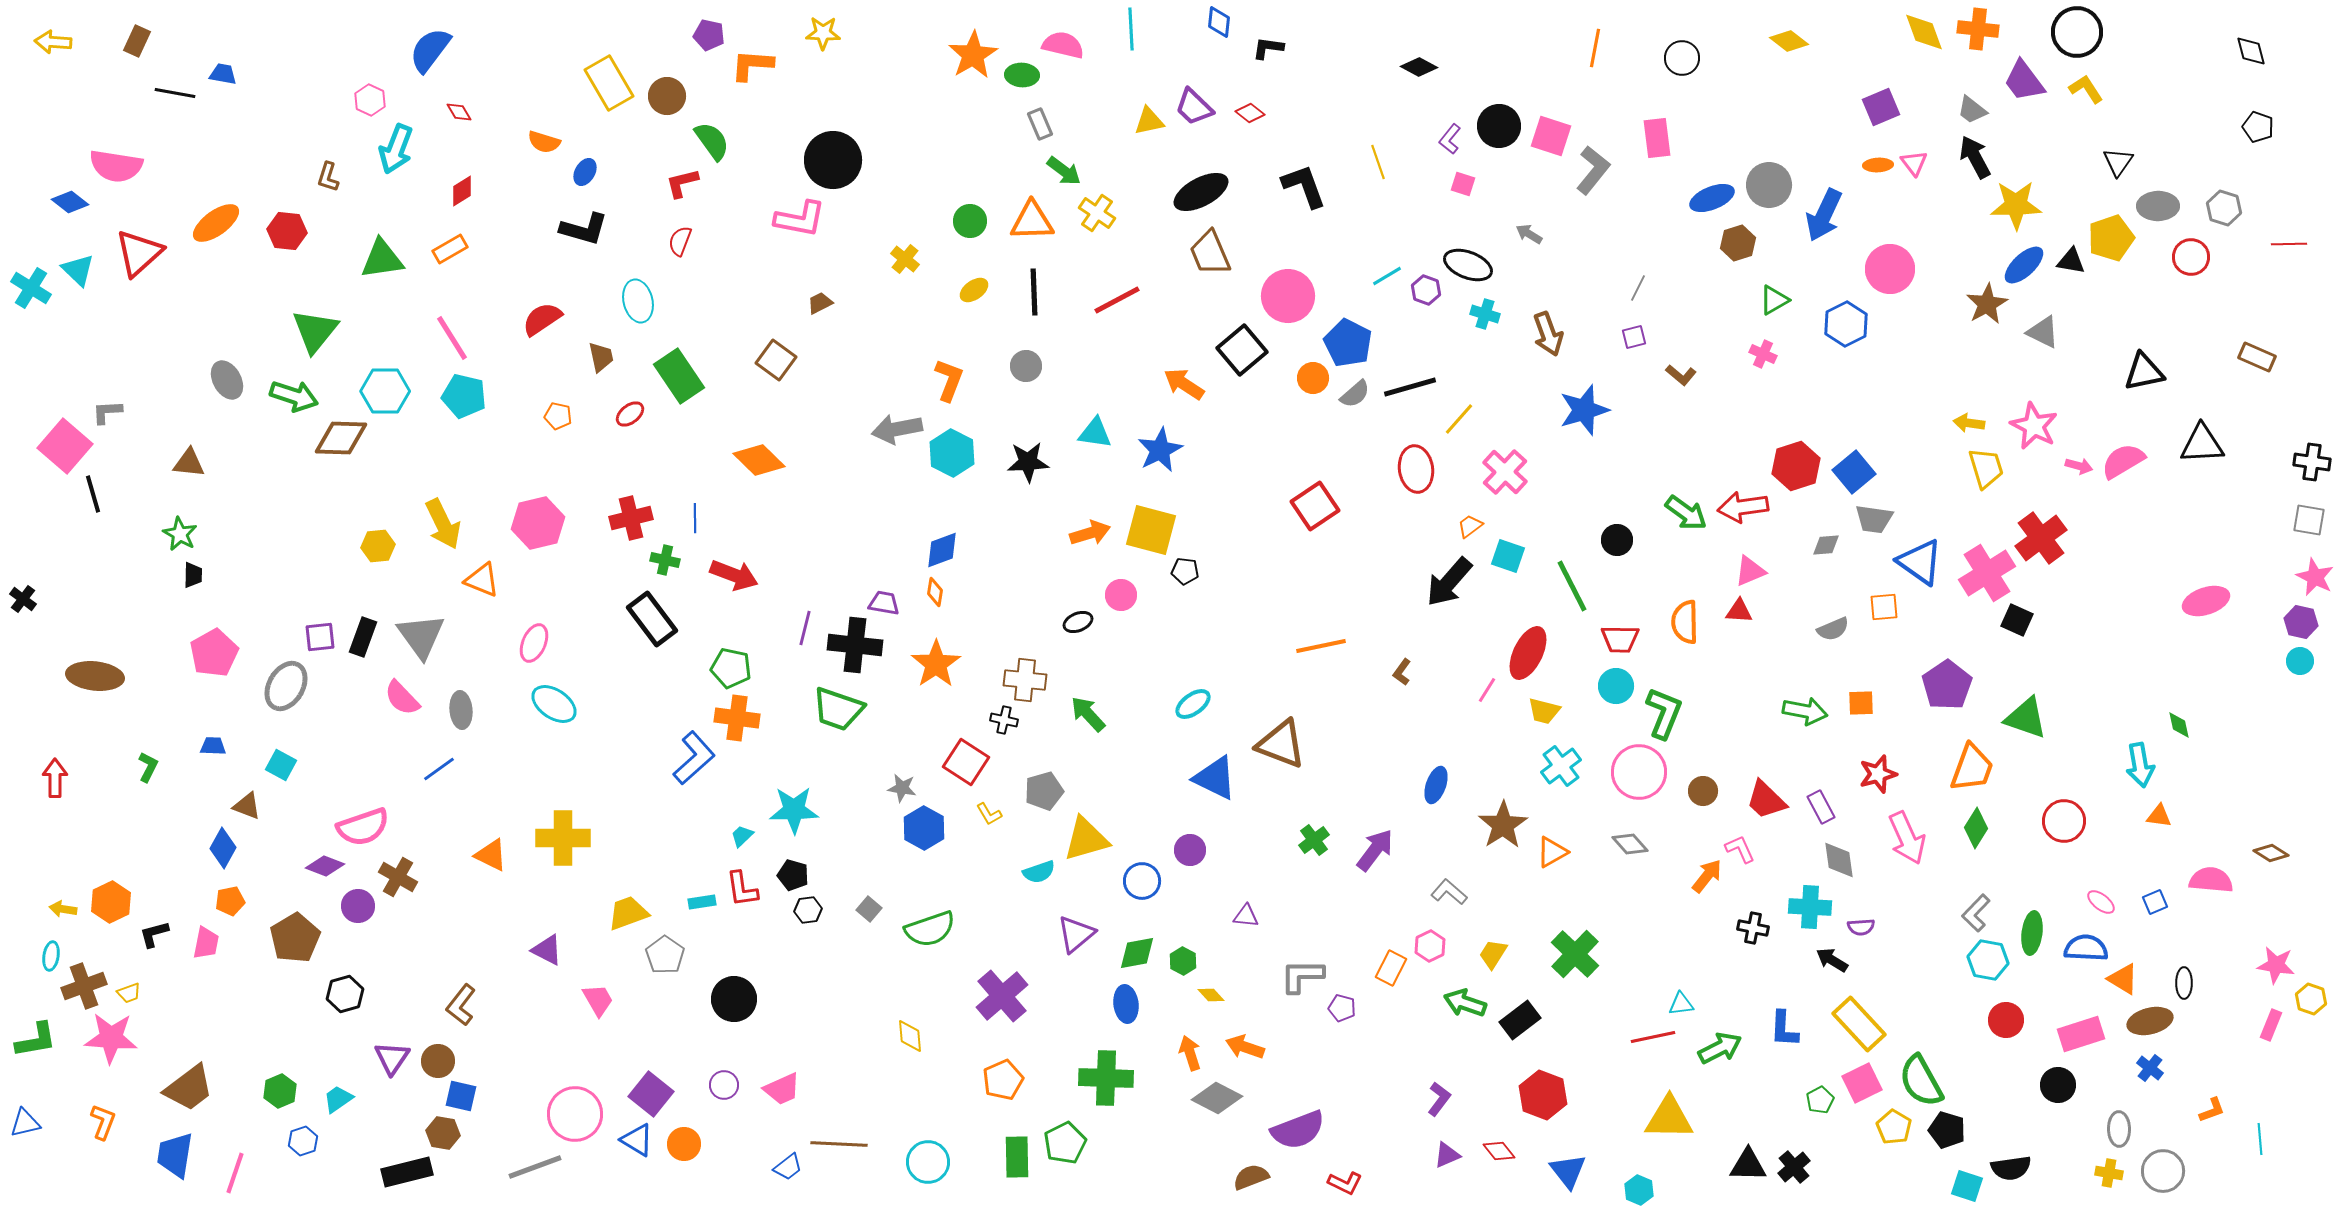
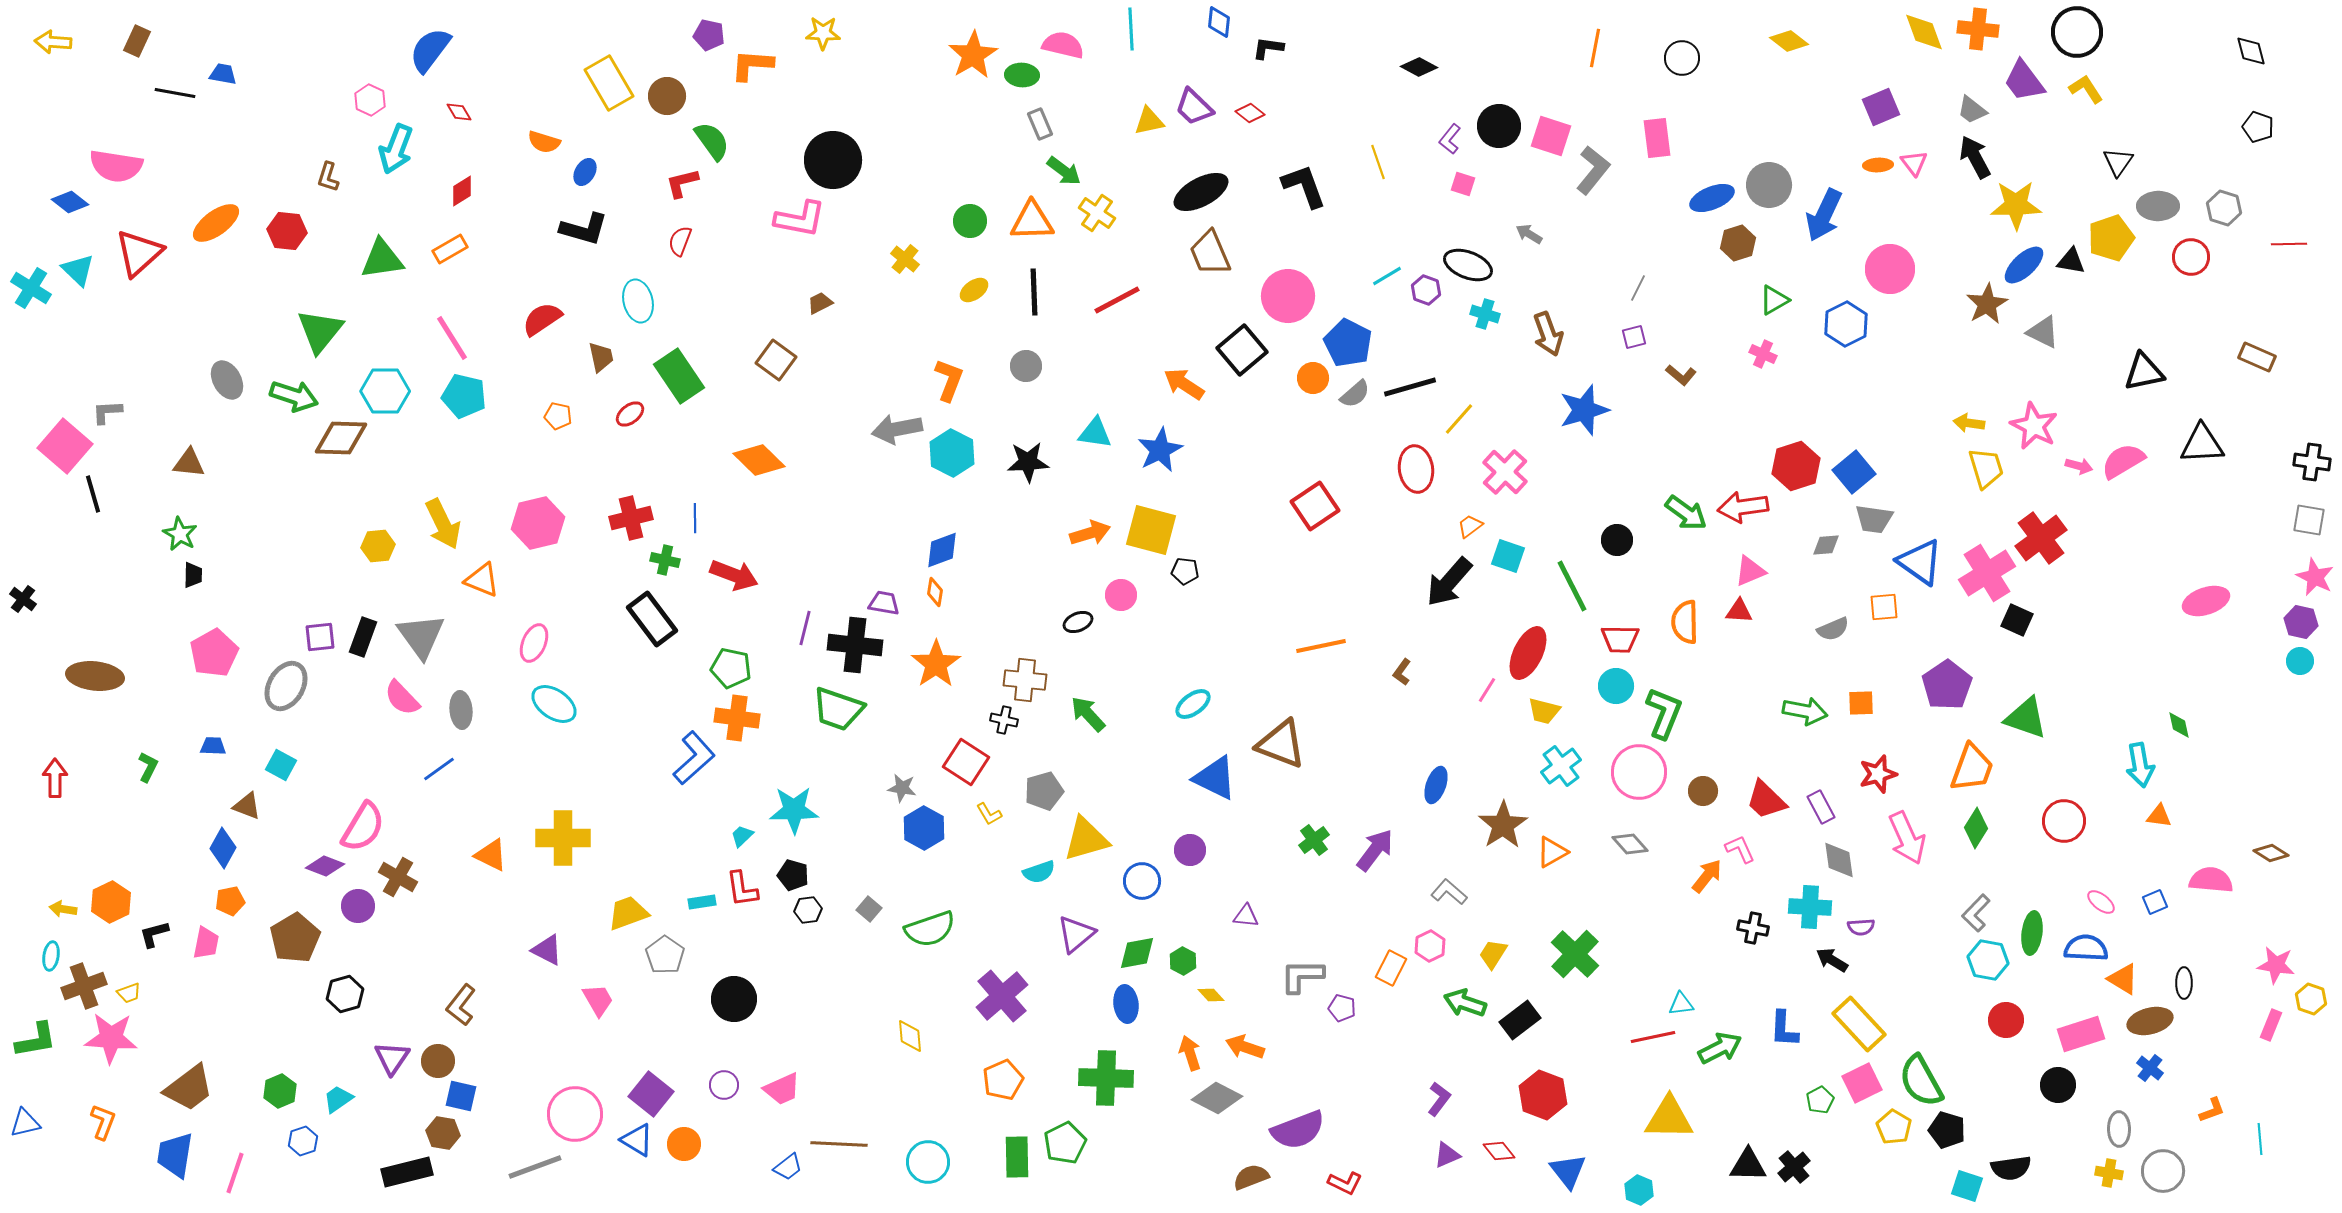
green triangle at (315, 331): moved 5 px right
pink semicircle at (363, 827): rotated 40 degrees counterclockwise
